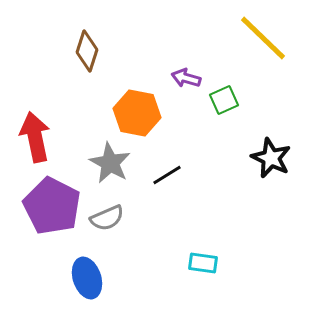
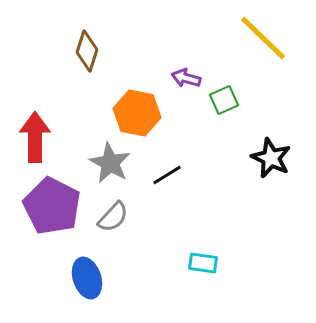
red arrow: rotated 12 degrees clockwise
gray semicircle: moved 6 px right, 1 px up; rotated 24 degrees counterclockwise
